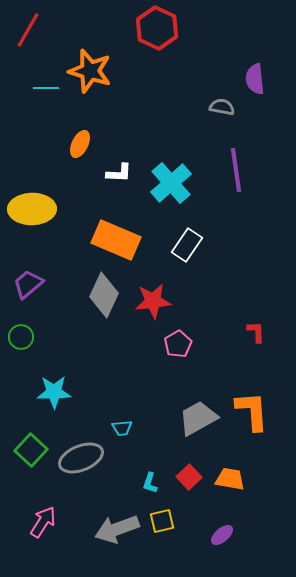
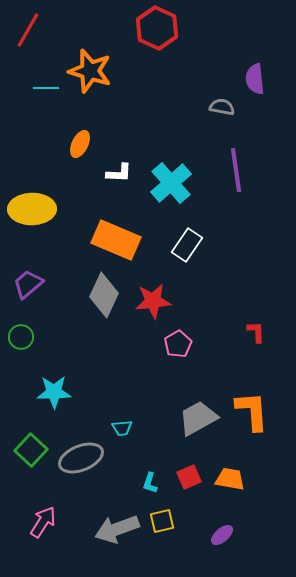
red square: rotated 20 degrees clockwise
